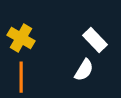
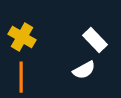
yellow cross: moved 1 px right, 1 px up
white semicircle: rotated 30 degrees clockwise
